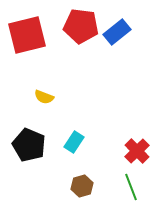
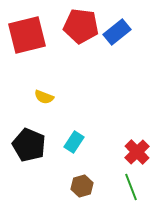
red cross: moved 1 px down
